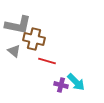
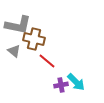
red line: rotated 24 degrees clockwise
purple cross: rotated 24 degrees counterclockwise
